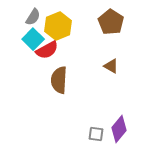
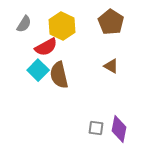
gray semicircle: moved 9 px left, 7 px down
yellow hexagon: moved 4 px right; rotated 12 degrees counterclockwise
cyan square: moved 5 px right, 31 px down
red semicircle: moved 1 px left, 3 px up
brown semicircle: moved 5 px up; rotated 16 degrees counterclockwise
purple diamond: rotated 28 degrees counterclockwise
gray square: moved 6 px up
